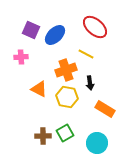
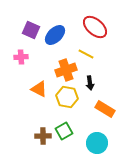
green square: moved 1 px left, 2 px up
